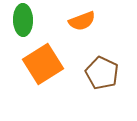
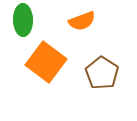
orange square: moved 3 px right, 2 px up; rotated 21 degrees counterclockwise
brown pentagon: rotated 8 degrees clockwise
